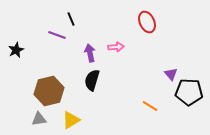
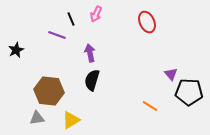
pink arrow: moved 20 px left, 33 px up; rotated 119 degrees clockwise
brown hexagon: rotated 20 degrees clockwise
gray triangle: moved 2 px left, 1 px up
